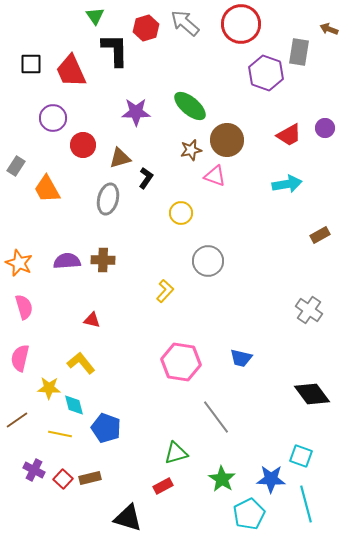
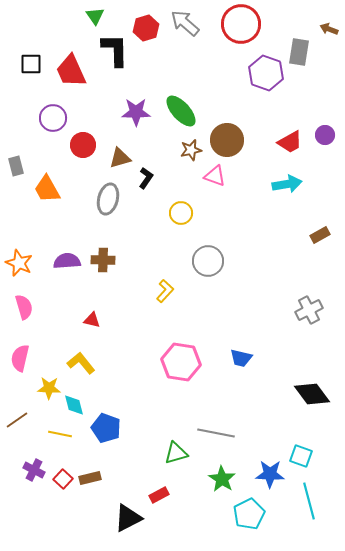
green ellipse at (190, 106): moved 9 px left, 5 px down; rotated 8 degrees clockwise
purple circle at (325, 128): moved 7 px down
red trapezoid at (289, 135): moved 1 px right, 7 px down
gray rectangle at (16, 166): rotated 48 degrees counterclockwise
gray cross at (309, 310): rotated 28 degrees clockwise
gray line at (216, 417): moved 16 px down; rotated 42 degrees counterclockwise
blue star at (271, 479): moved 1 px left, 5 px up
red rectangle at (163, 486): moved 4 px left, 9 px down
cyan line at (306, 504): moved 3 px right, 3 px up
black triangle at (128, 518): rotated 44 degrees counterclockwise
